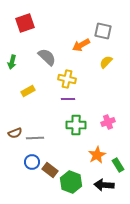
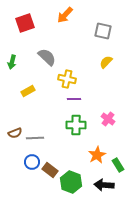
orange arrow: moved 16 px left, 30 px up; rotated 18 degrees counterclockwise
purple line: moved 6 px right
pink cross: moved 3 px up; rotated 32 degrees counterclockwise
